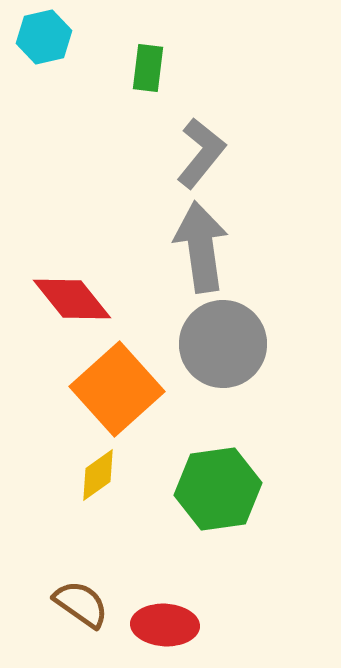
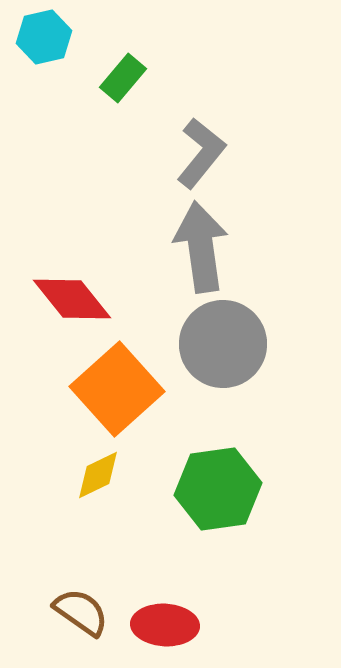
green rectangle: moved 25 px left, 10 px down; rotated 33 degrees clockwise
yellow diamond: rotated 10 degrees clockwise
brown semicircle: moved 8 px down
